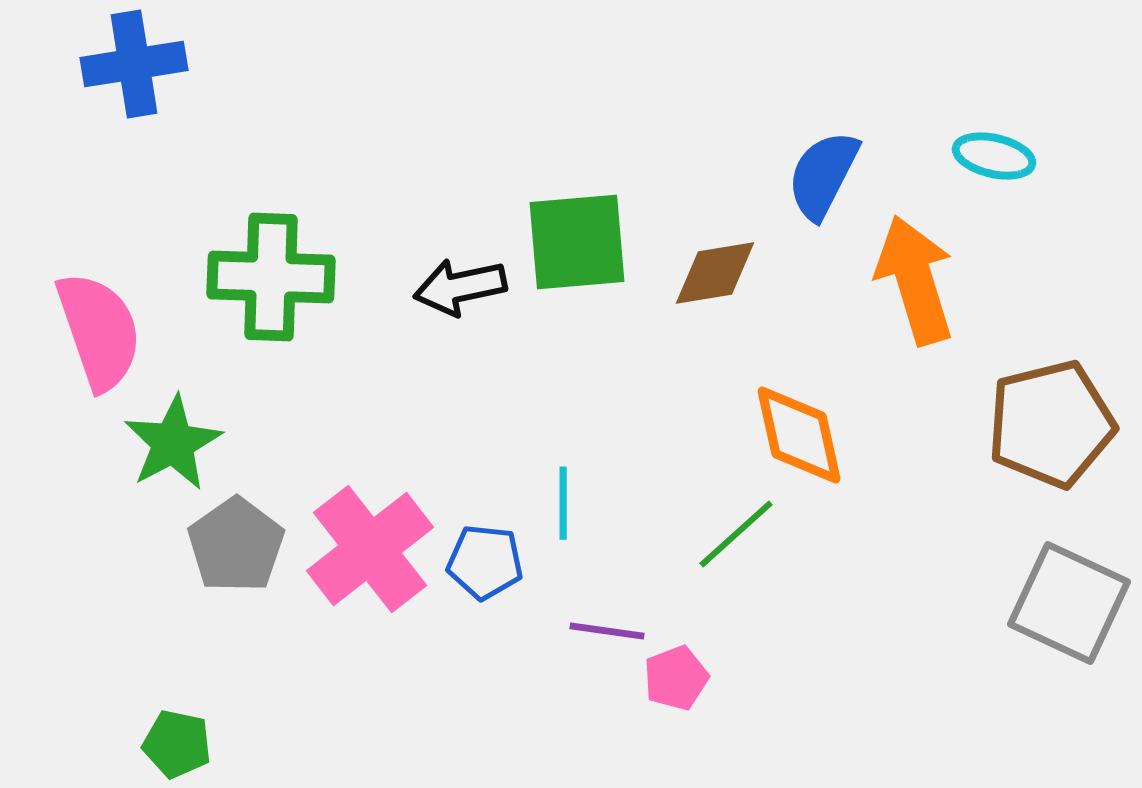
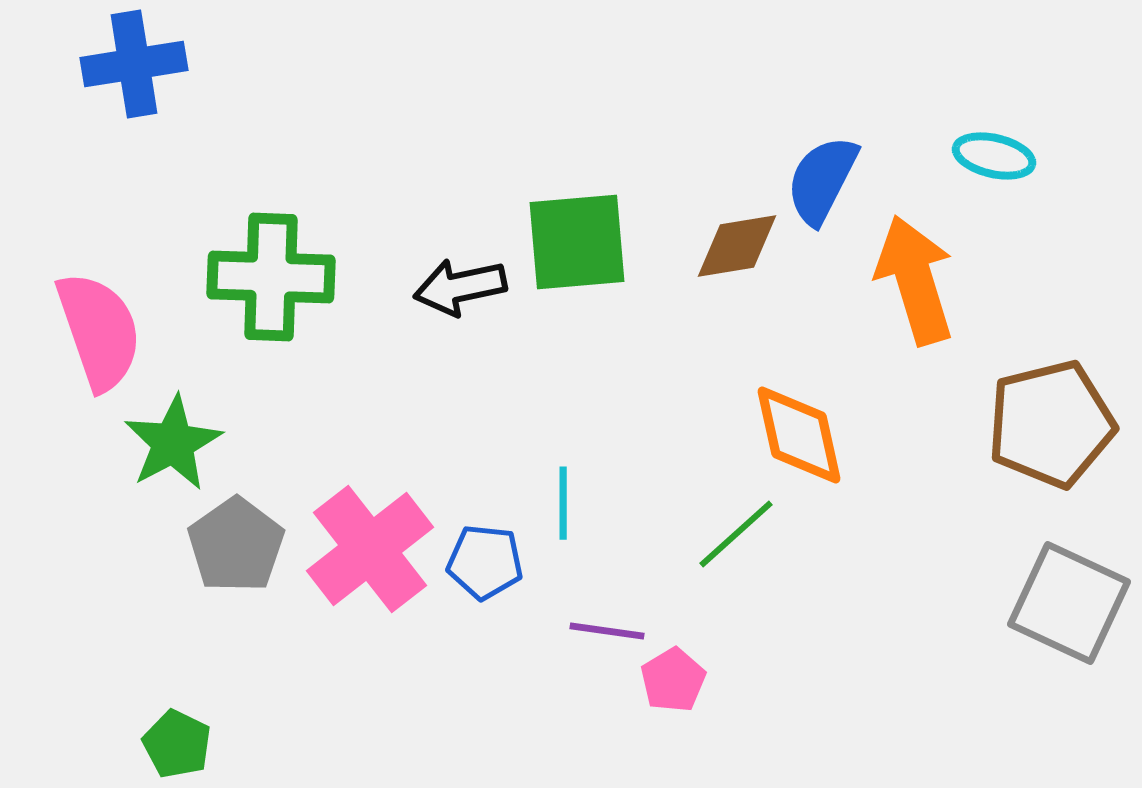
blue semicircle: moved 1 px left, 5 px down
brown diamond: moved 22 px right, 27 px up
pink pentagon: moved 3 px left, 2 px down; rotated 10 degrees counterclockwise
green pentagon: rotated 14 degrees clockwise
